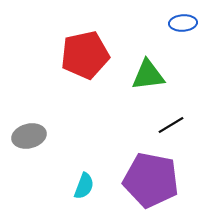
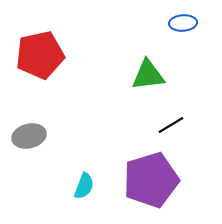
red pentagon: moved 45 px left
purple pentagon: rotated 28 degrees counterclockwise
